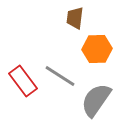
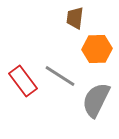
gray semicircle: rotated 9 degrees counterclockwise
